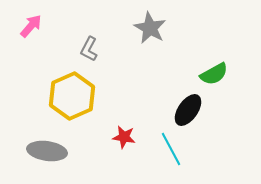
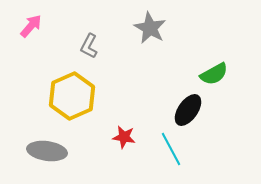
gray L-shape: moved 3 px up
